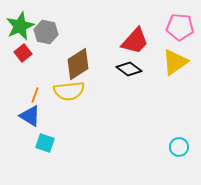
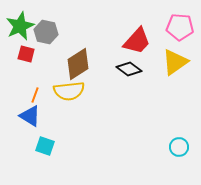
red trapezoid: moved 2 px right
red square: moved 3 px right, 1 px down; rotated 36 degrees counterclockwise
cyan square: moved 3 px down
